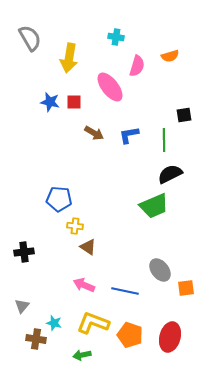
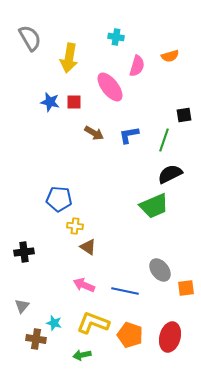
green line: rotated 20 degrees clockwise
